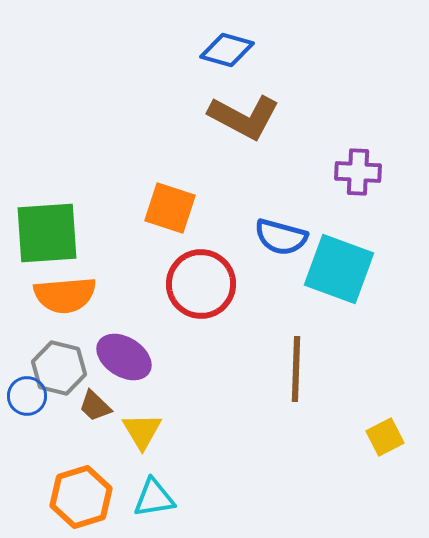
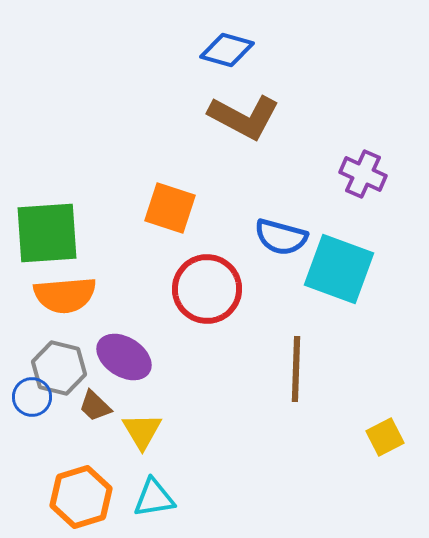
purple cross: moved 5 px right, 2 px down; rotated 21 degrees clockwise
red circle: moved 6 px right, 5 px down
blue circle: moved 5 px right, 1 px down
